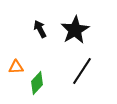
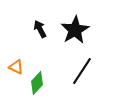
orange triangle: rotated 28 degrees clockwise
